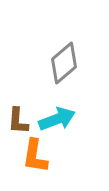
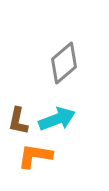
brown L-shape: rotated 8 degrees clockwise
orange L-shape: rotated 90 degrees clockwise
